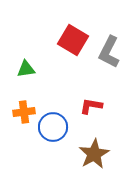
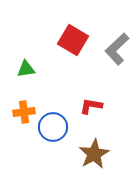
gray L-shape: moved 8 px right, 3 px up; rotated 20 degrees clockwise
